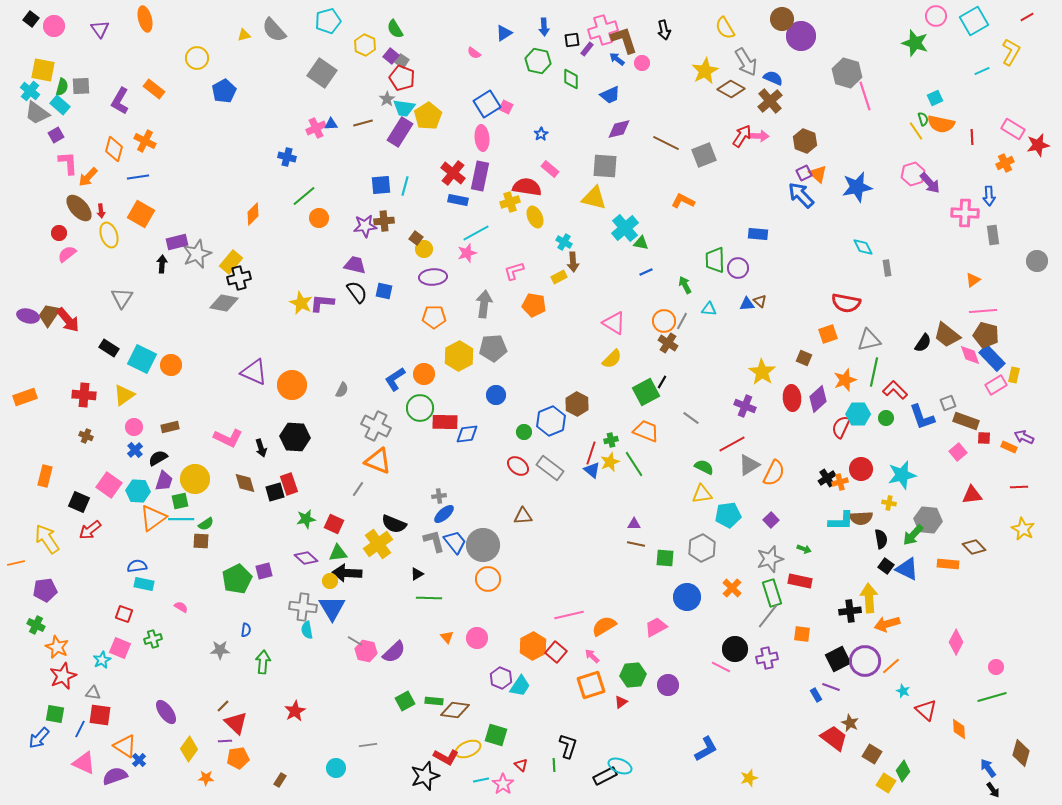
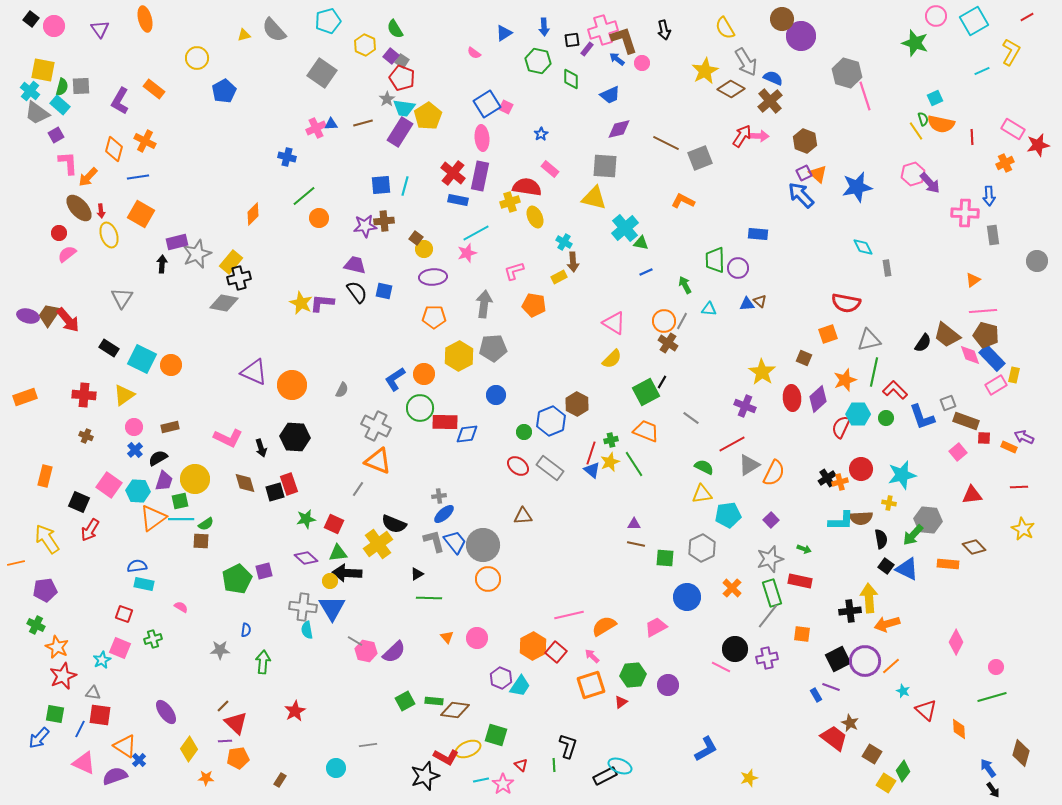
gray square at (704, 155): moved 4 px left, 3 px down
red arrow at (90, 530): rotated 20 degrees counterclockwise
